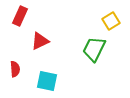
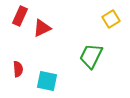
yellow square: moved 2 px up
red triangle: moved 2 px right, 13 px up
green trapezoid: moved 3 px left, 7 px down
red semicircle: moved 3 px right
